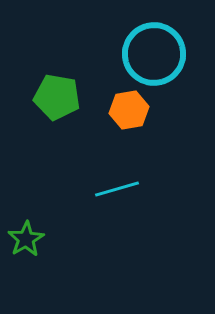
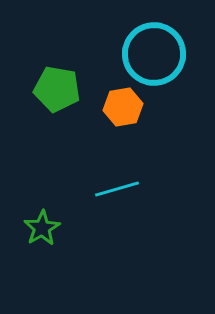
green pentagon: moved 8 px up
orange hexagon: moved 6 px left, 3 px up
green star: moved 16 px right, 11 px up
